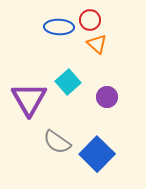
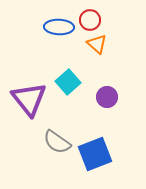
purple triangle: rotated 9 degrees counterclockwise
blue square: moved 2 px left; rotated 24 degrees clockwise
